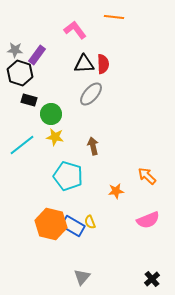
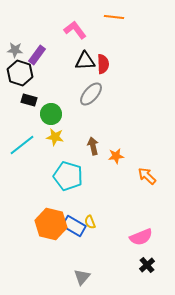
black triangle: moved 1 px right, 3 px up
orange star: moved 35 px up
pink semicircle: moved 7 px left, 17 px down
blue rectangle: moved 1 px right
black cross: moved 5 px left, 14 px up
